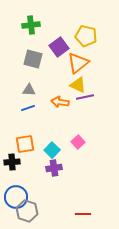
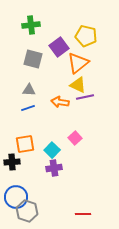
pink square: moved 3 px left, 4 px up
